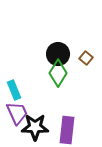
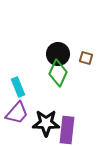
brown square: rotated 24 degrees counterclockwise
green diamond: rotated 8 degrees counterclockwise
cyan rectangle: moved 4 px right, 3 px up
purple trapezoid: rotated 65 degrees clockwise
black star: moved 11 px right, 4 px up
